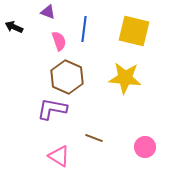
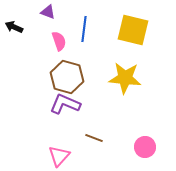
yellow square: moved 1 px left, 1 px up
brown hexagon: rotated 8 degrees counterclockwise
purple L-shape: moved 13 px right, 5 px up; rotated 12 degrees clockwise
pink triangle: rotated 40 degrees clockwise
